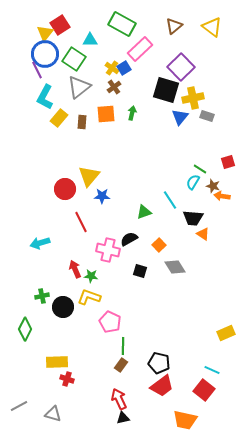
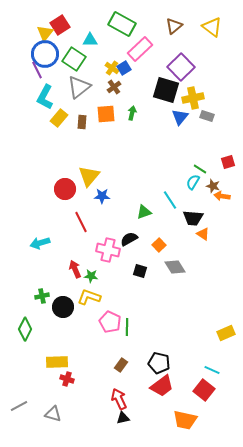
green line at (123, 346): moved 4 px right, 19 px up
